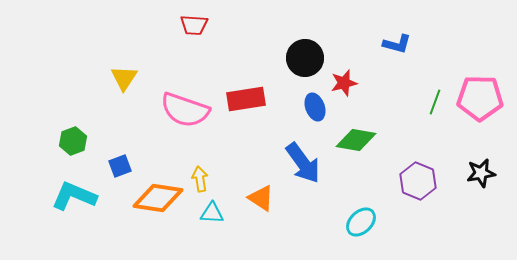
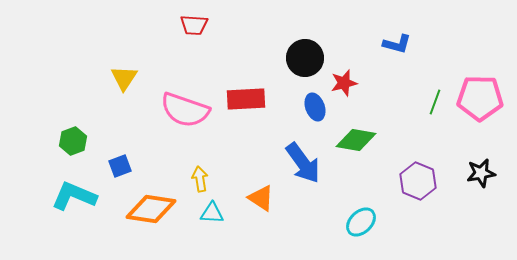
red rectangle: rotated 6 degrees clockwise
orange diamond: moved 7 px left, 11 px down
